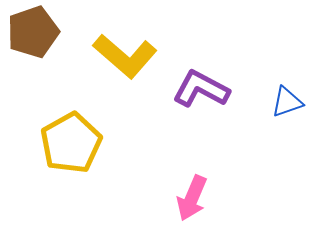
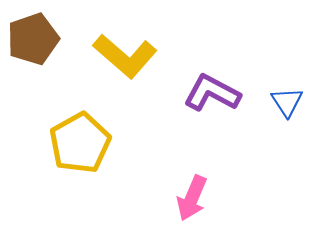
brown pentagon: moved 7 px down
purple L-shape: moved 11 px right, 4 px down
blue triangle: rotated 44 degrees counterclockwise
yellow pentagon: moved 9 px right
